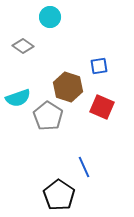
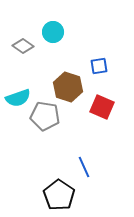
cyan circle: moved 3 px right, 15 px down
gray pentagon: moved 3 px left; rotated 24 degrees counterclockwise
